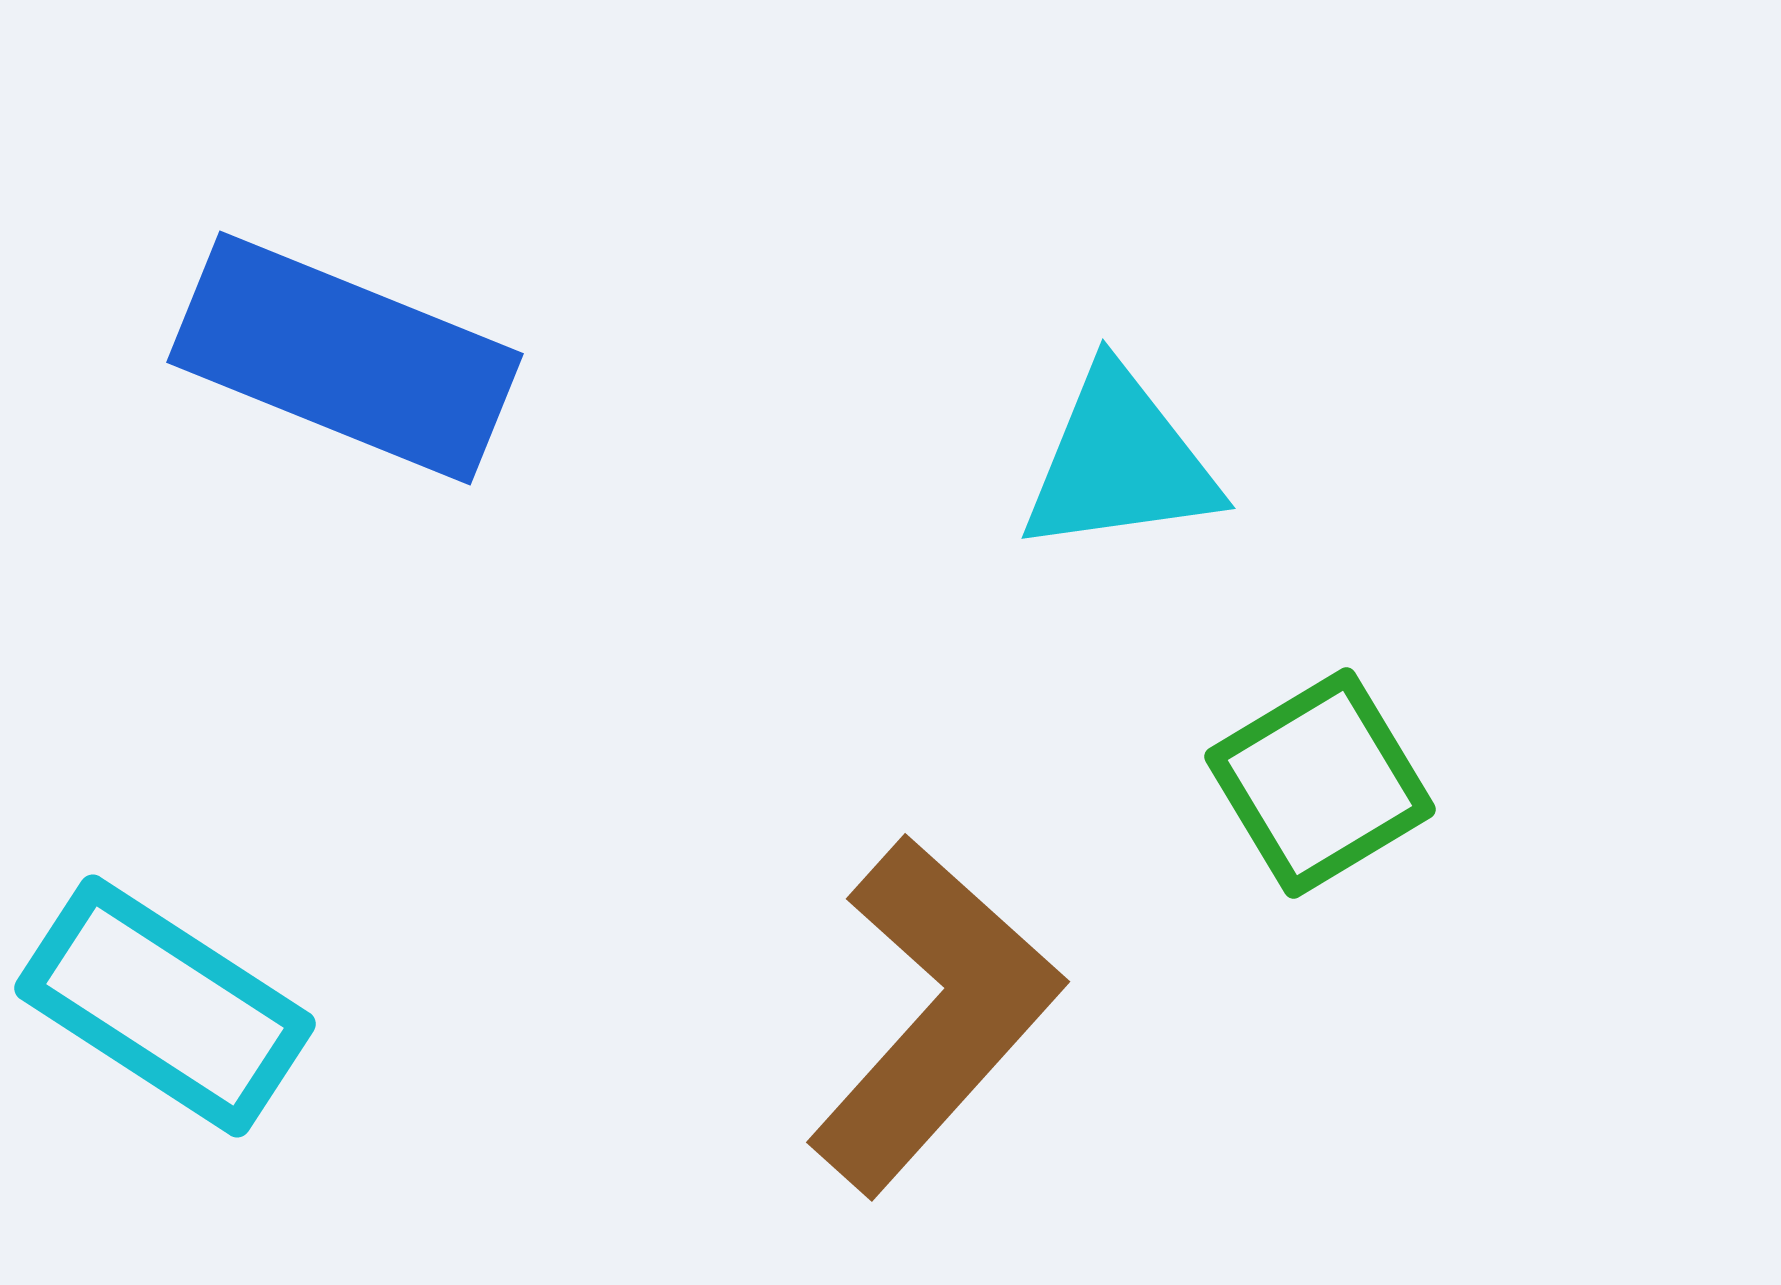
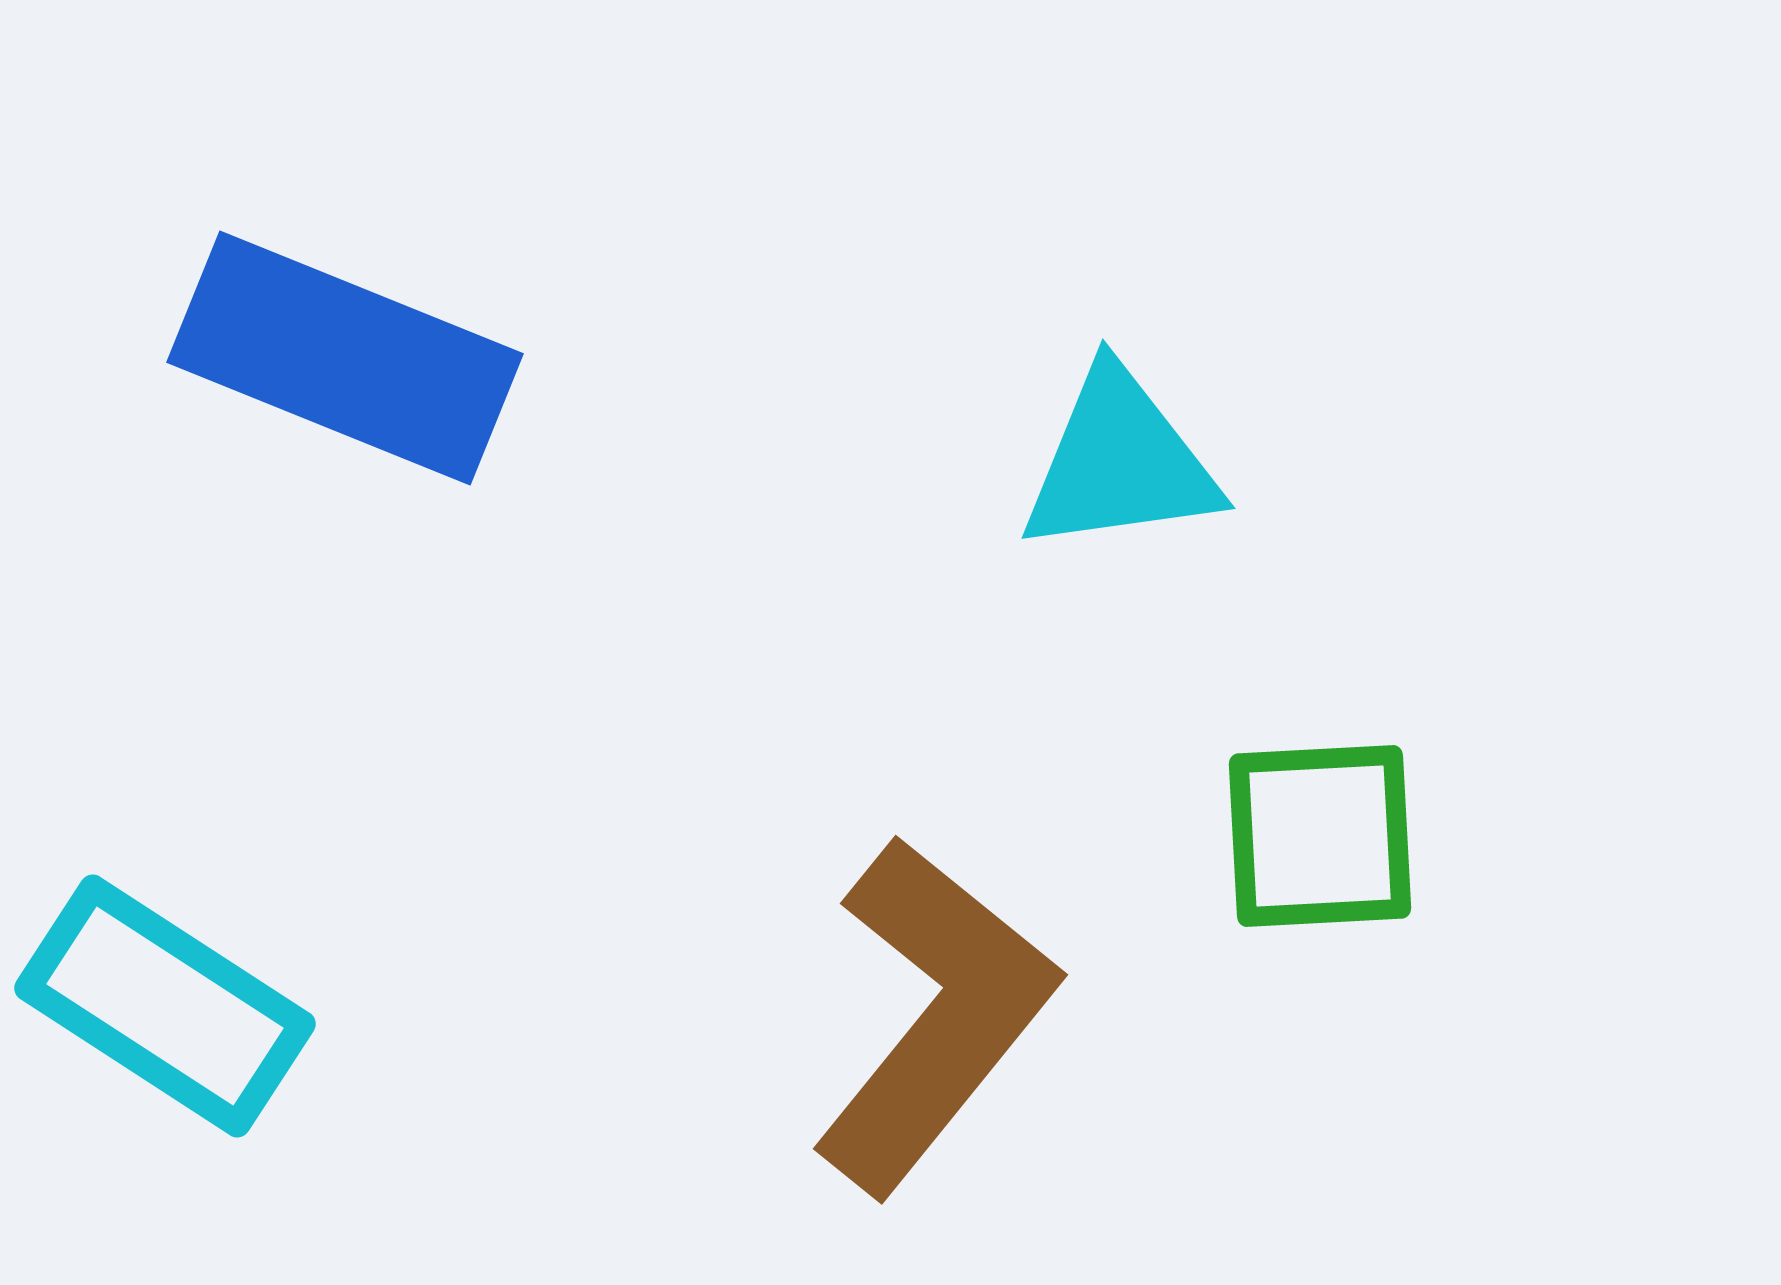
green square: moved 53 px down; rotated 28 degrees clockwise
brown L-shape: rotated 3 degrees counterclockwise
